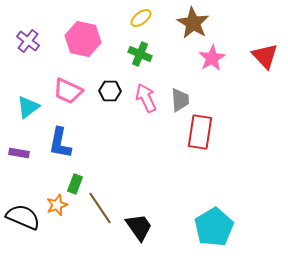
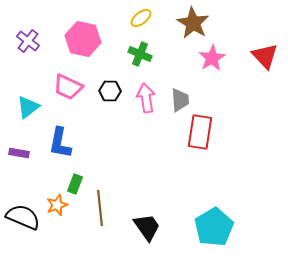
pink trapezoid: moved 4 px up
pink arrow: rotated 16 degrees clockwise
brown line: rotated 28 degrees clockwise
black trapezoid: moved 8 px right
